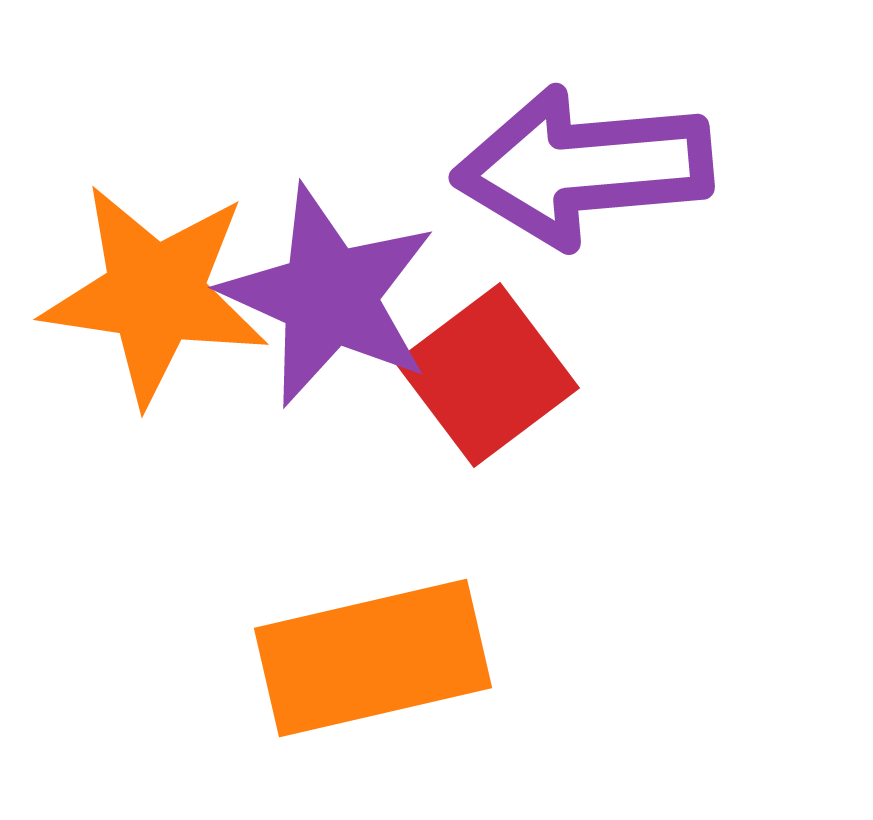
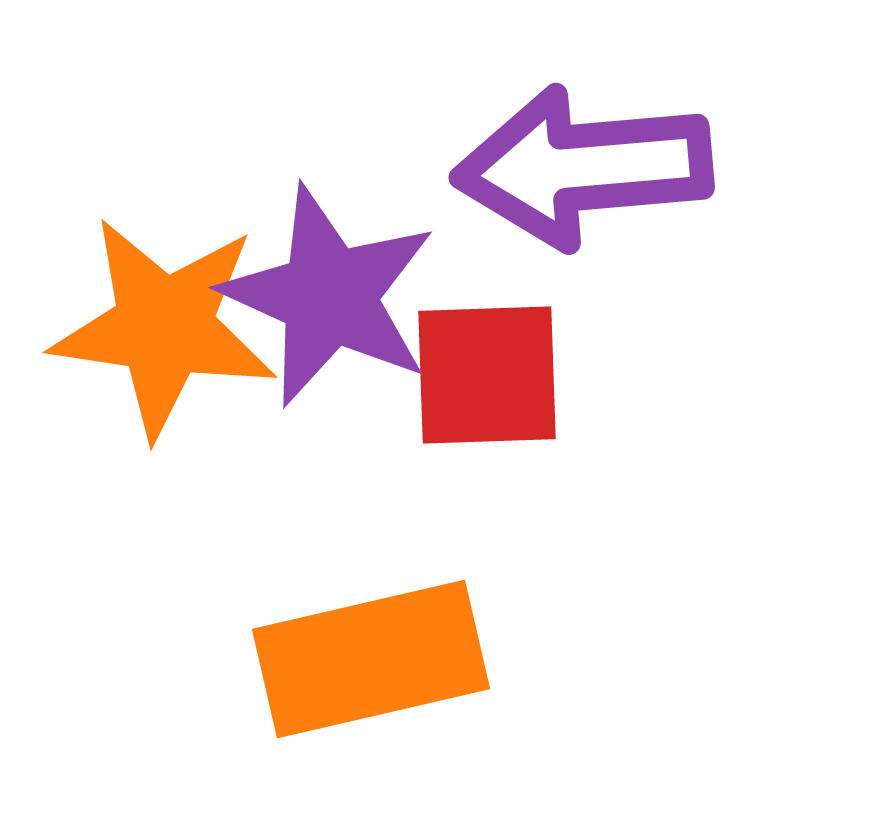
orange star: moved 9 px right, 33 px down
red square: rotated 35 degrees clockwise
orange rectangle: moved 2 px left, 1 px down
